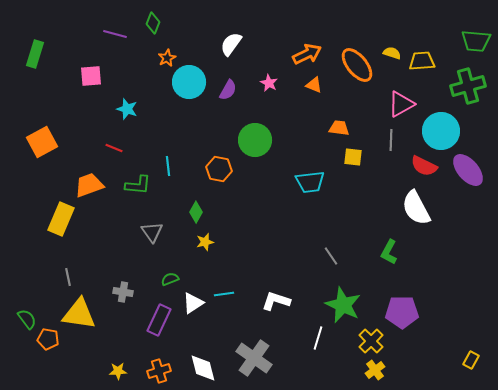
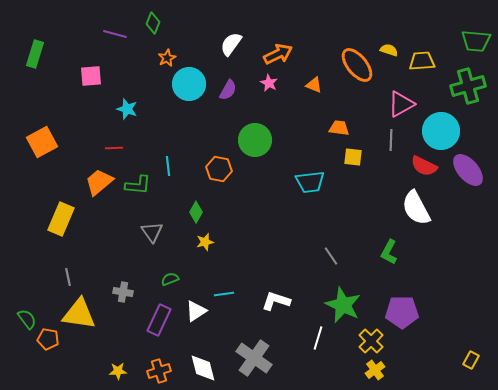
yellow semicircle at (392, 53): moved 3 px left, 3 px up
orange arrow at (307, 54): moved 29 px left
cyan circle at (189, 82): moved 2 px down
red line at (114, 148): rotated 24 degrees counterclockwise
orange trapezoid at (89, 185): moved 10 px right, 3 px up; rotated 20 degrees counterclockwise
white triangle at (193, 303): moved 3 px right, 8 px down
